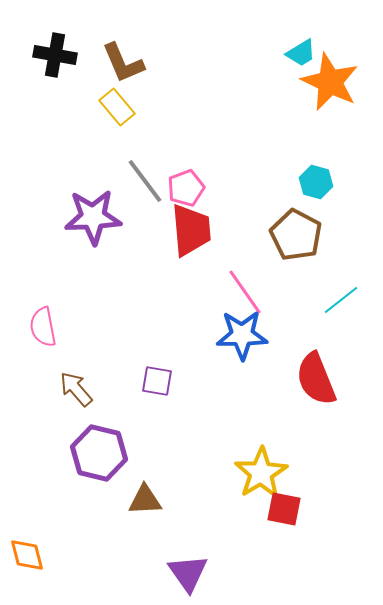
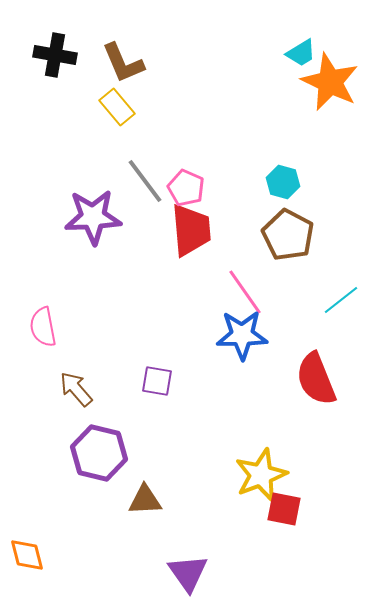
cyan hexagon: moved 33 px left
pink pentagon: rotated 27 degrees counterclockwise
brown pentagon: moved 8 px left
yellow star: moved 2 px down; rotated 10 degrees clockwise
